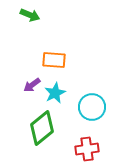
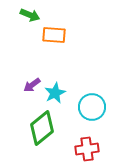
orange rectangle: moved 25 px up
